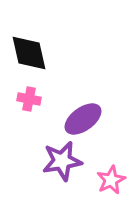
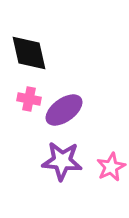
purple ellipse: moved 19 px left, 9 px up
purple star: rotated 15 degrees clockwise
pink star: moved 13 px up
